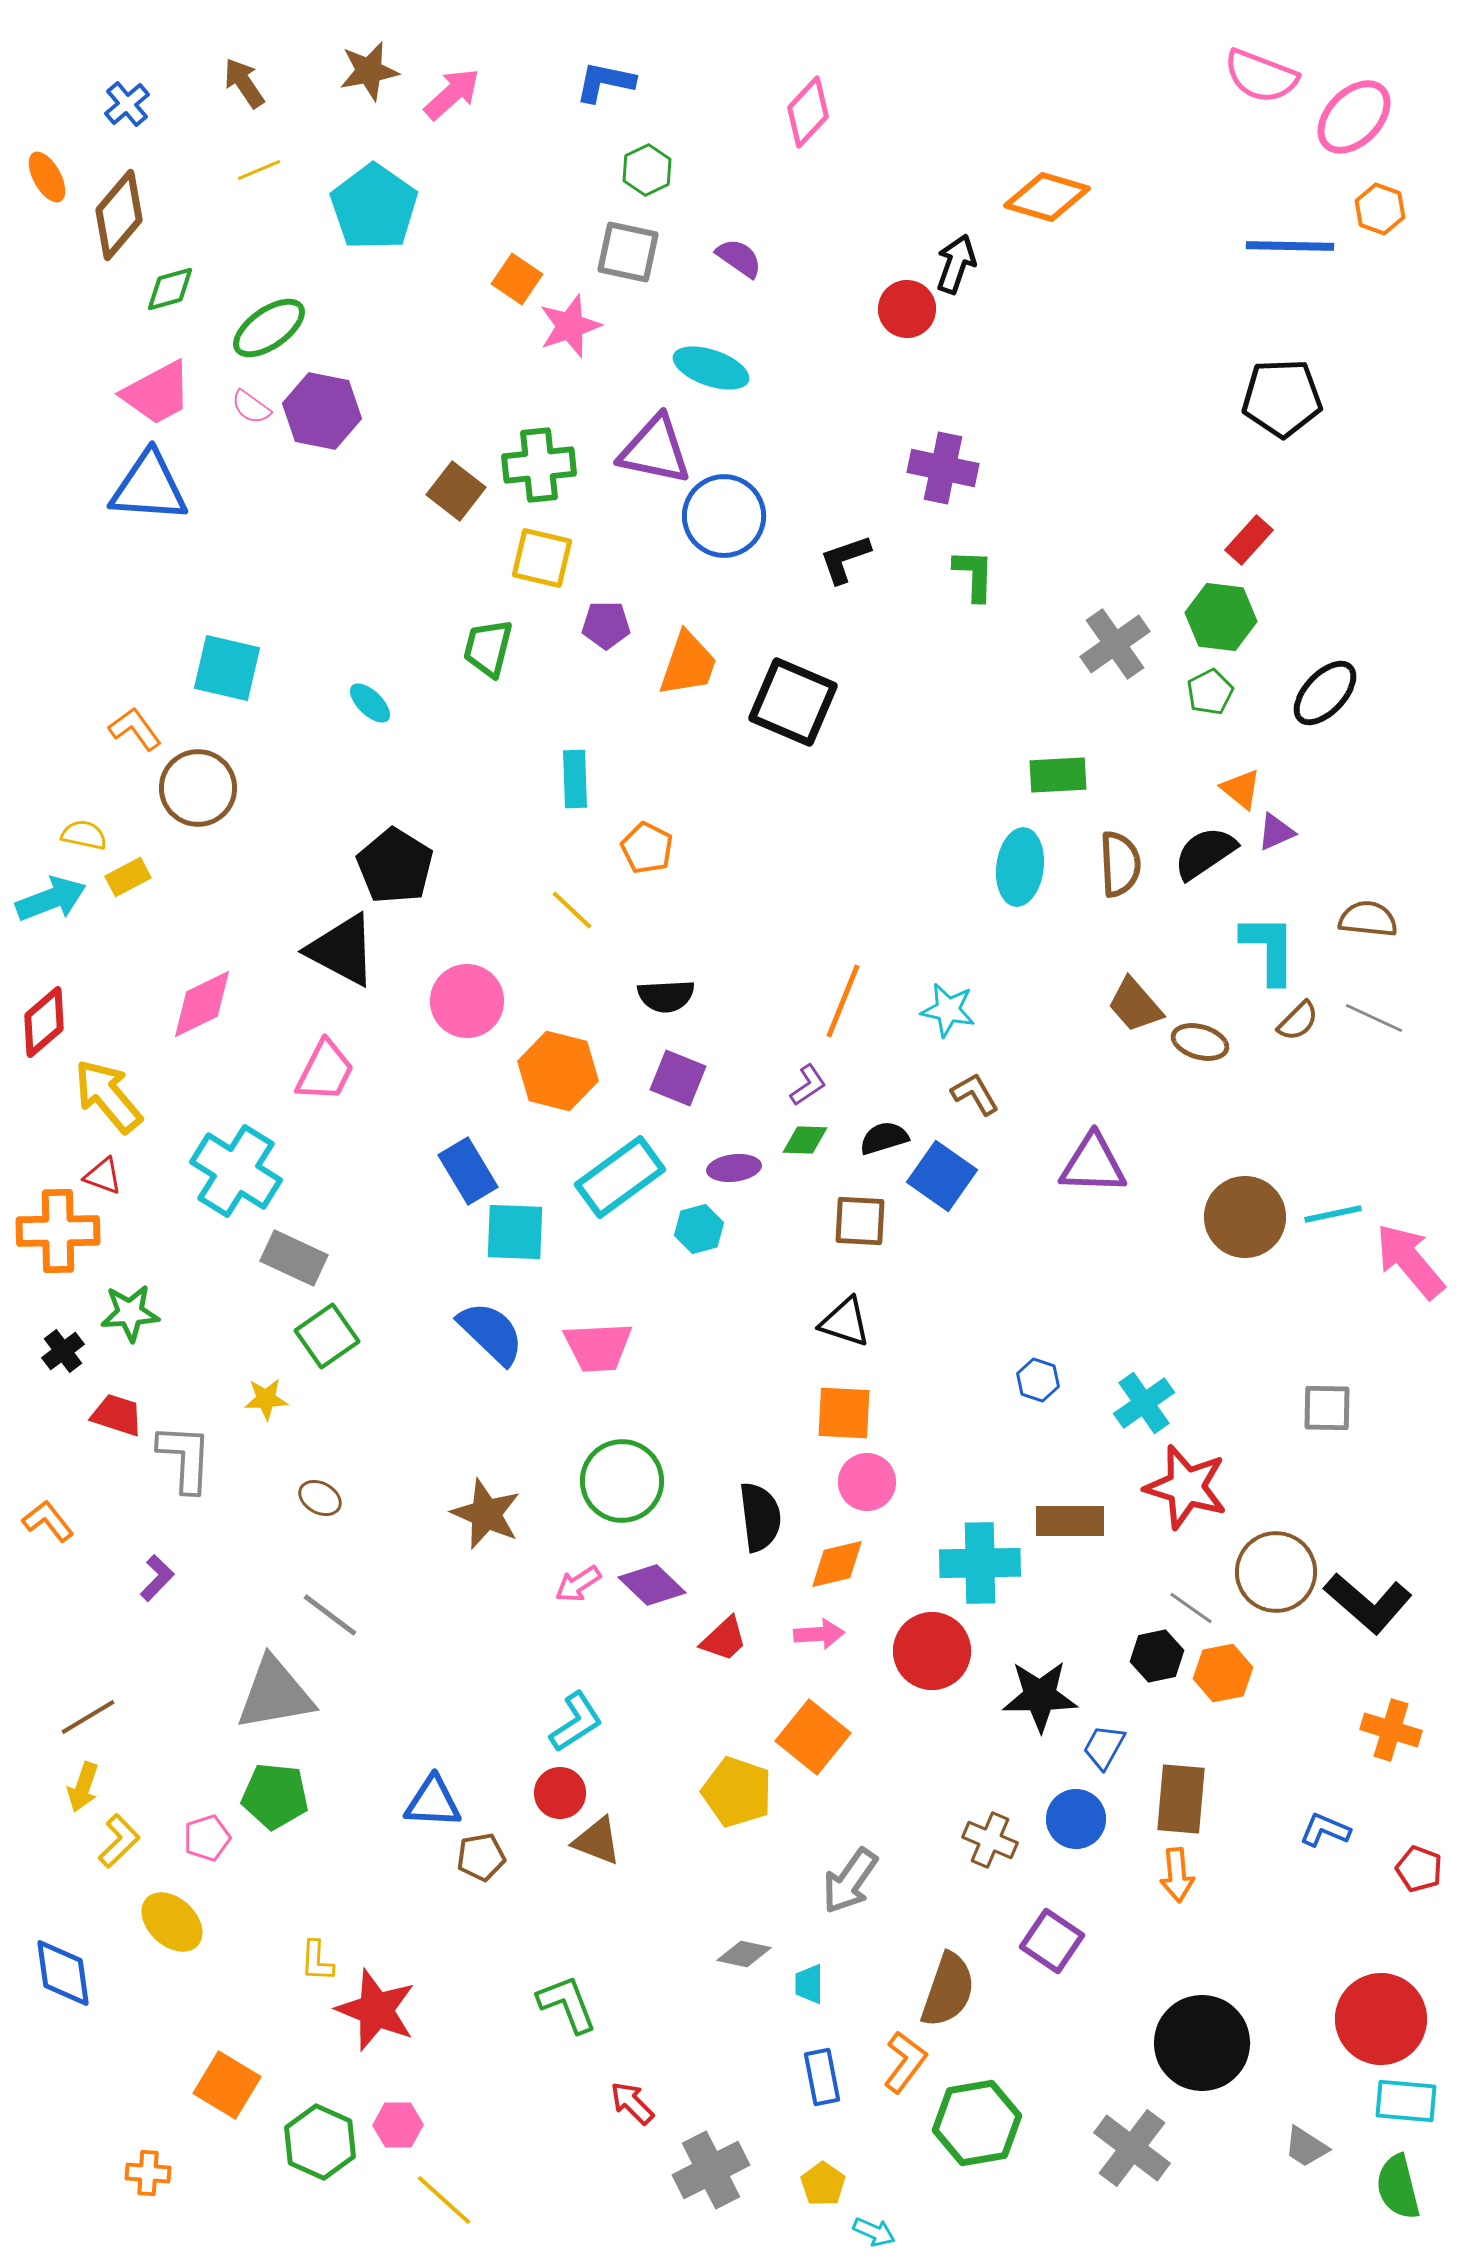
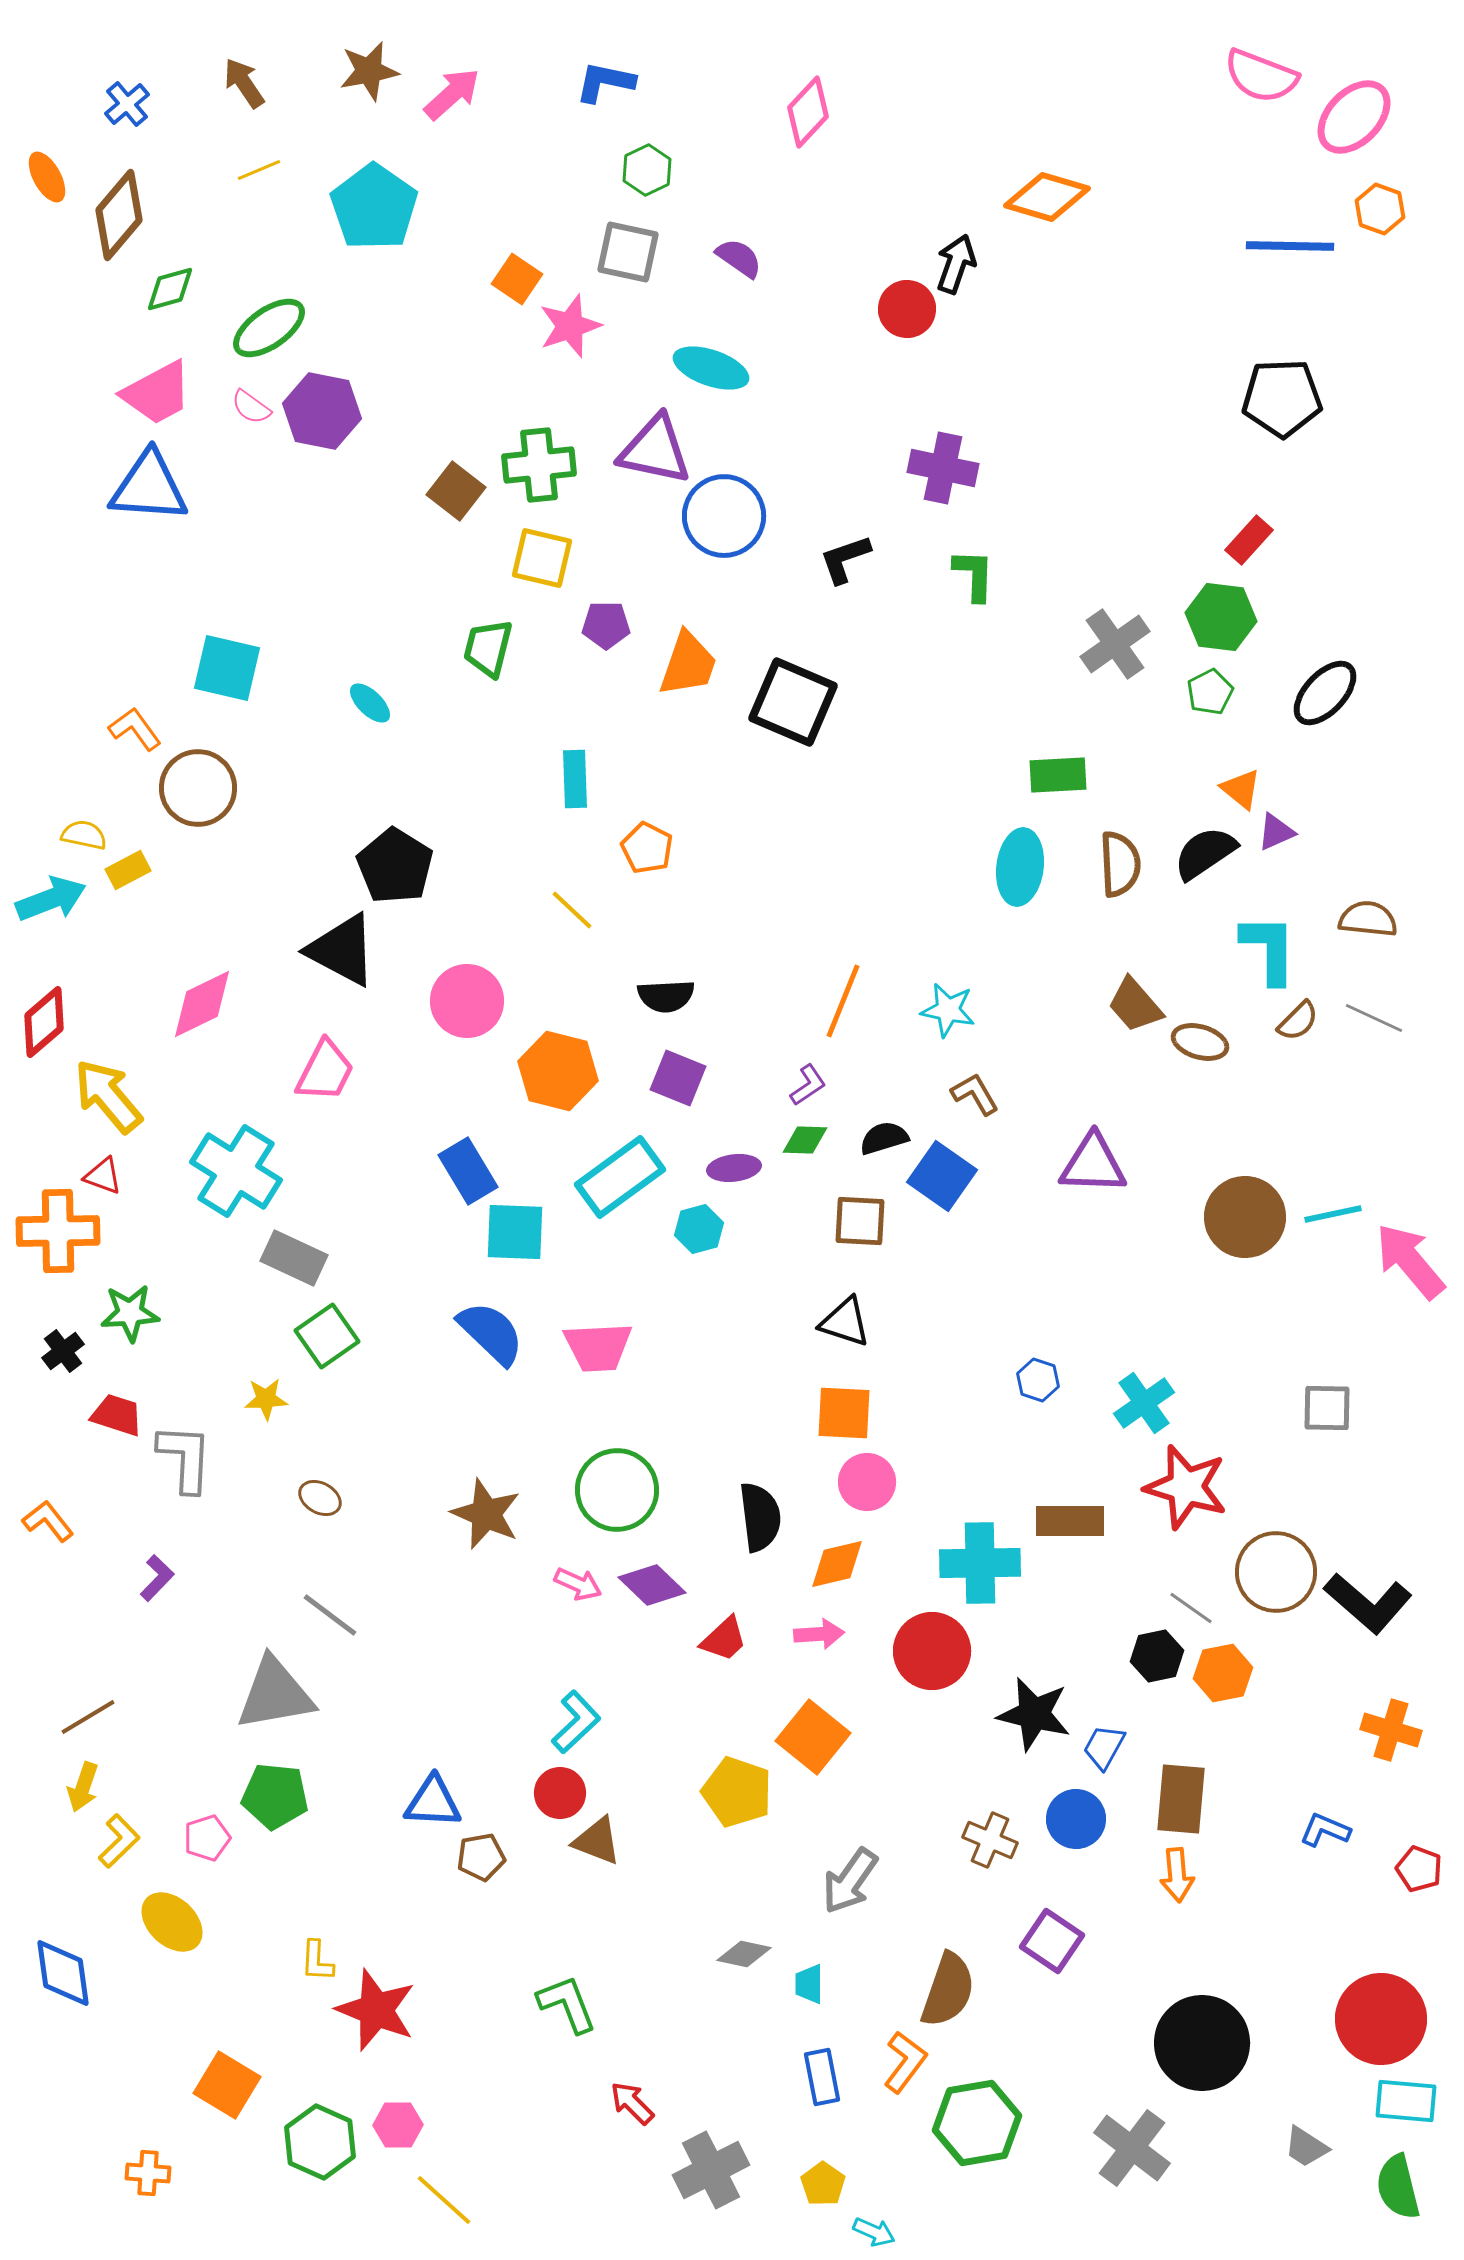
yellow rectangle at (128, 877): moved 7 px up
green circle at (622, 1481): moved 5 px left, 9 px down
pink arrow at (578, 1584): rotated 123 degrees counterclockwise
black star at (1040, 1696): moved 6 px left, 18 px down; rotated 14 degrees clockwise
cyan L-shape at (576, 1722): rotated 10 degrees counterclockwise
